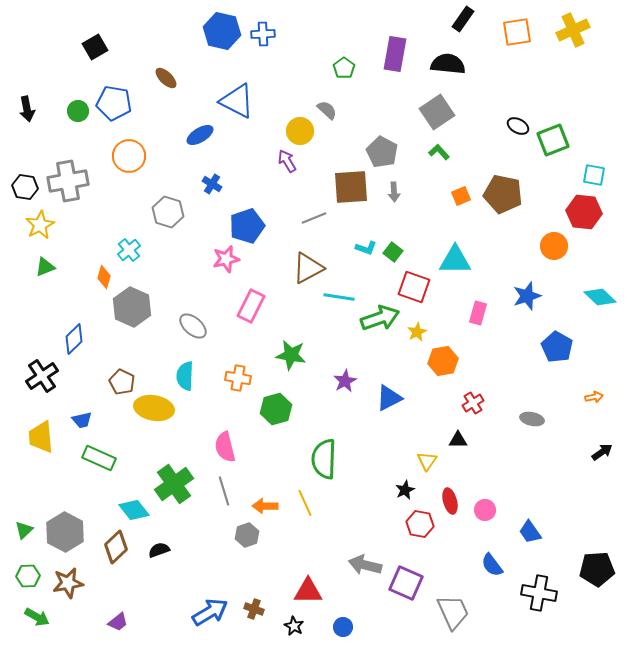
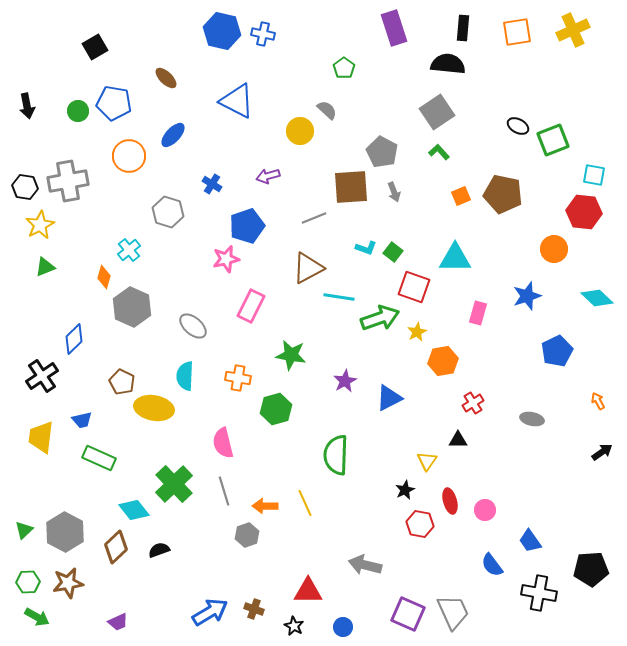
black rectangle at (463, 19): moved 9 px down; rotated 30 degrees counterclockwise
blue cross at (263, 34): rotated 15 degrees clockwise
purple rectangle at (395, 54): moved 1 px left, 26 px up; rotated 28 degrees counterclockwise
black arrow at (27, 109): moved 3 px up
blue ellipse at (200, 135): moved 27 px left; rotated 16 degrees counterclockwise
purple arrow at (287, 161): moved 19 px left, 15 px down; rotated 75 degrees counterclockwise
gray arrow at (394, 192): rotated 18 degrees counterclockwise
orange circle at (554, 246): moved 3 px down
cyan triangle at (455, 260): moved 2 px up
cyan diamond at (600, 297): moved 3 px left, 1 px down
blue pentagon at (557, 347): moved 4 px down; rotated 16 degrees clockwise
orange arrow at (594, 397): moved 4 px right, 4 px down; rotated 108 degrees counterclockwise
yellow trapezoid at (41, 437): rotated 12 degrees clockwise
pink semicircle at (225, 447): moved 2 px left, 4 px up
green semicircle at (324, 459): moved 12 px right, 4 px up
green cross at (174, 484): rotated 9 degrees counterclockwise
blue trapezoid at (530, 532): moved 9 px down
black pentagon at (597, 569): moved 6 px left
green hexagon at (28, 576): moved 6 px down
purple square at (406, 583): moved 2 px right, 31 px down
purple trapezoid at (118, 622): rotated 15 degrees clockwise
